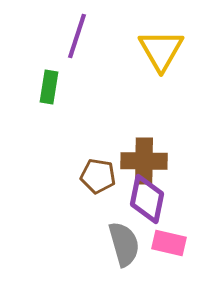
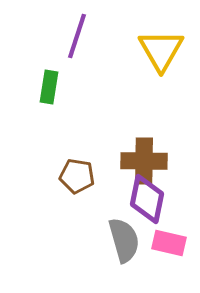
brown pentagon: moved 21 px left
gray semicircle: moved 4 px up
